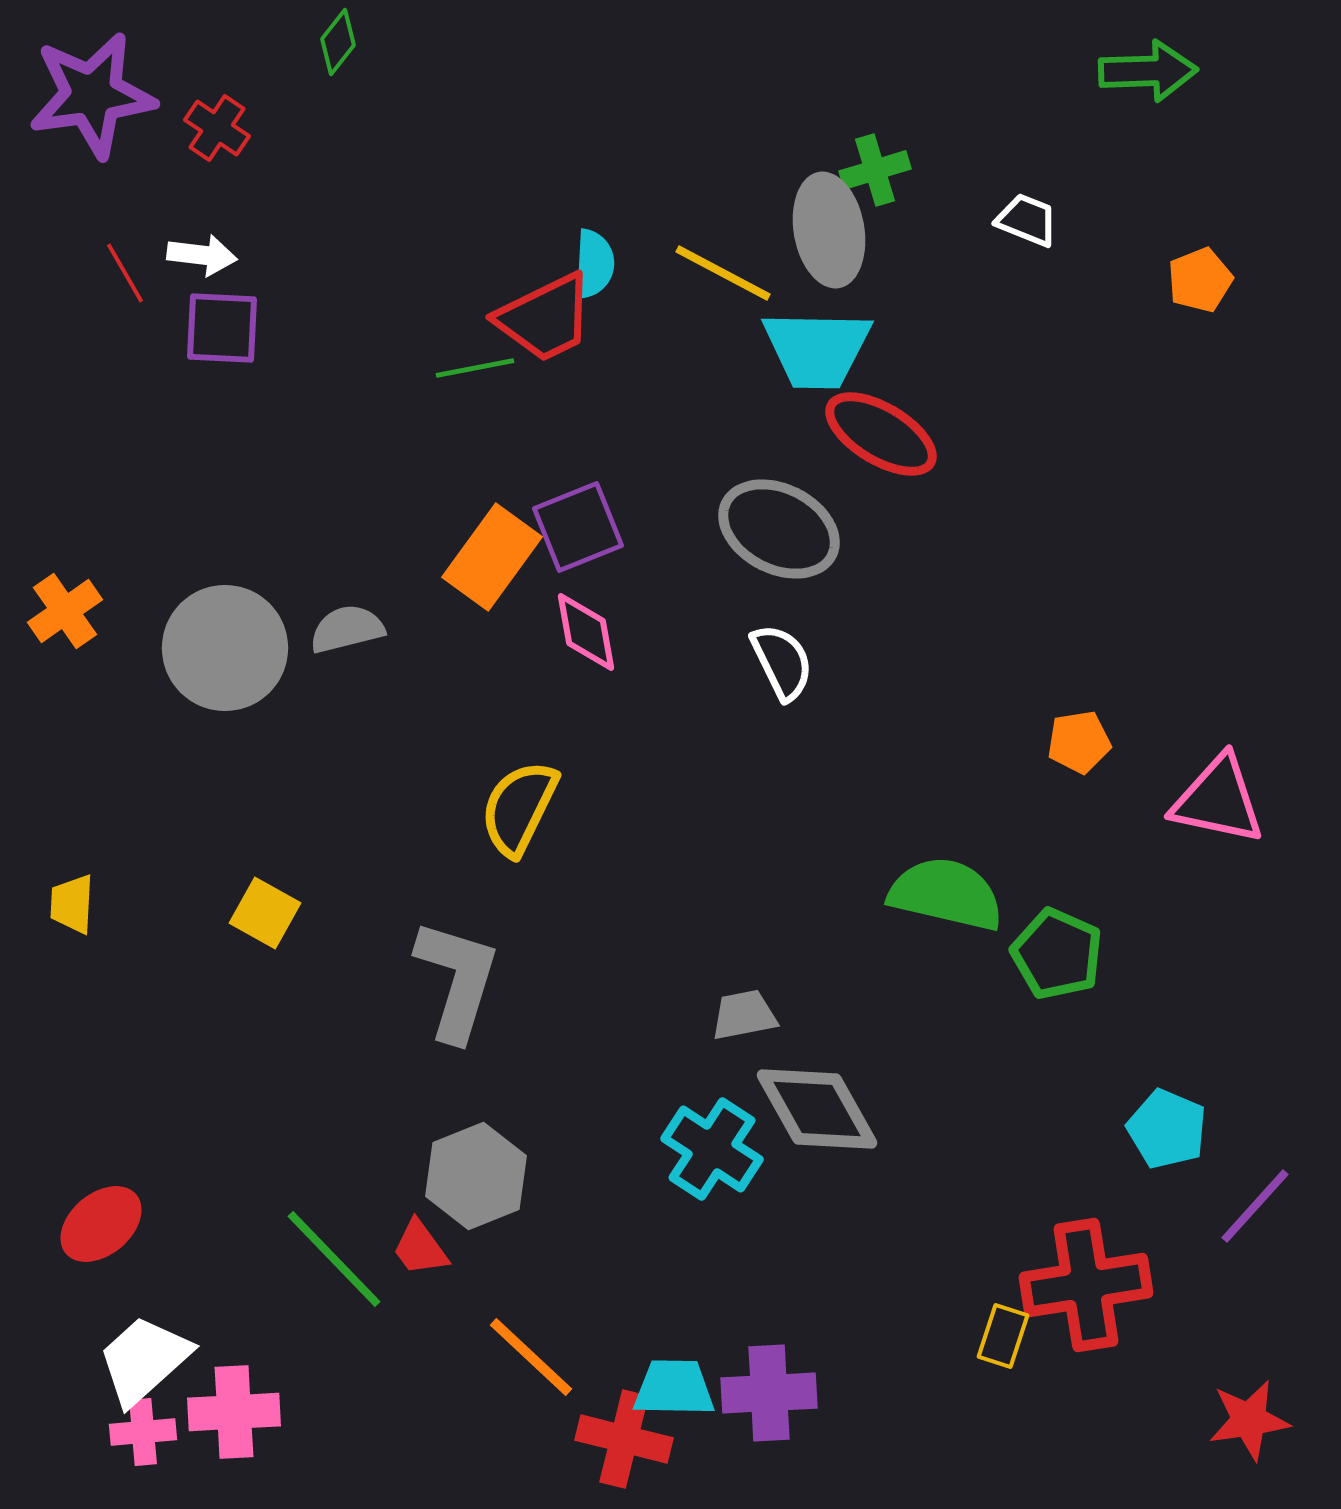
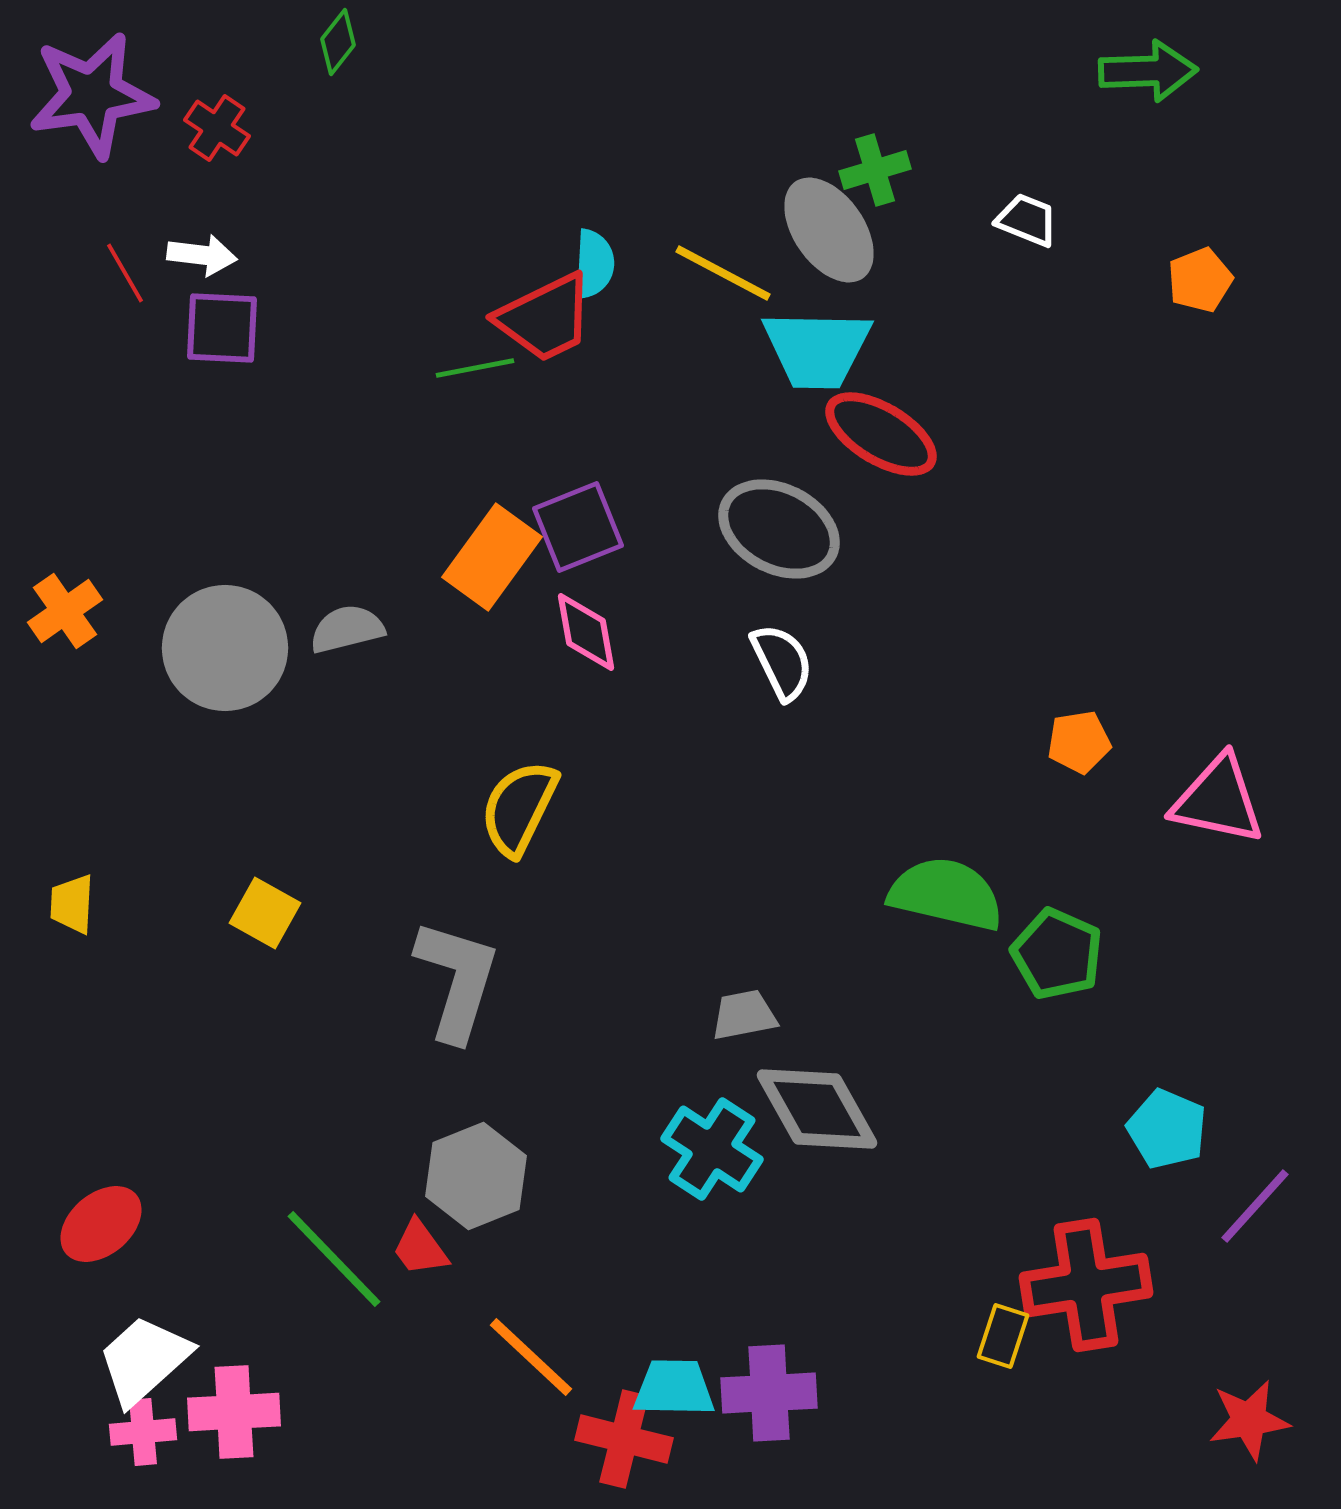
gray ellipse at (829, 230): rotated 25 degrees counterclockwise
